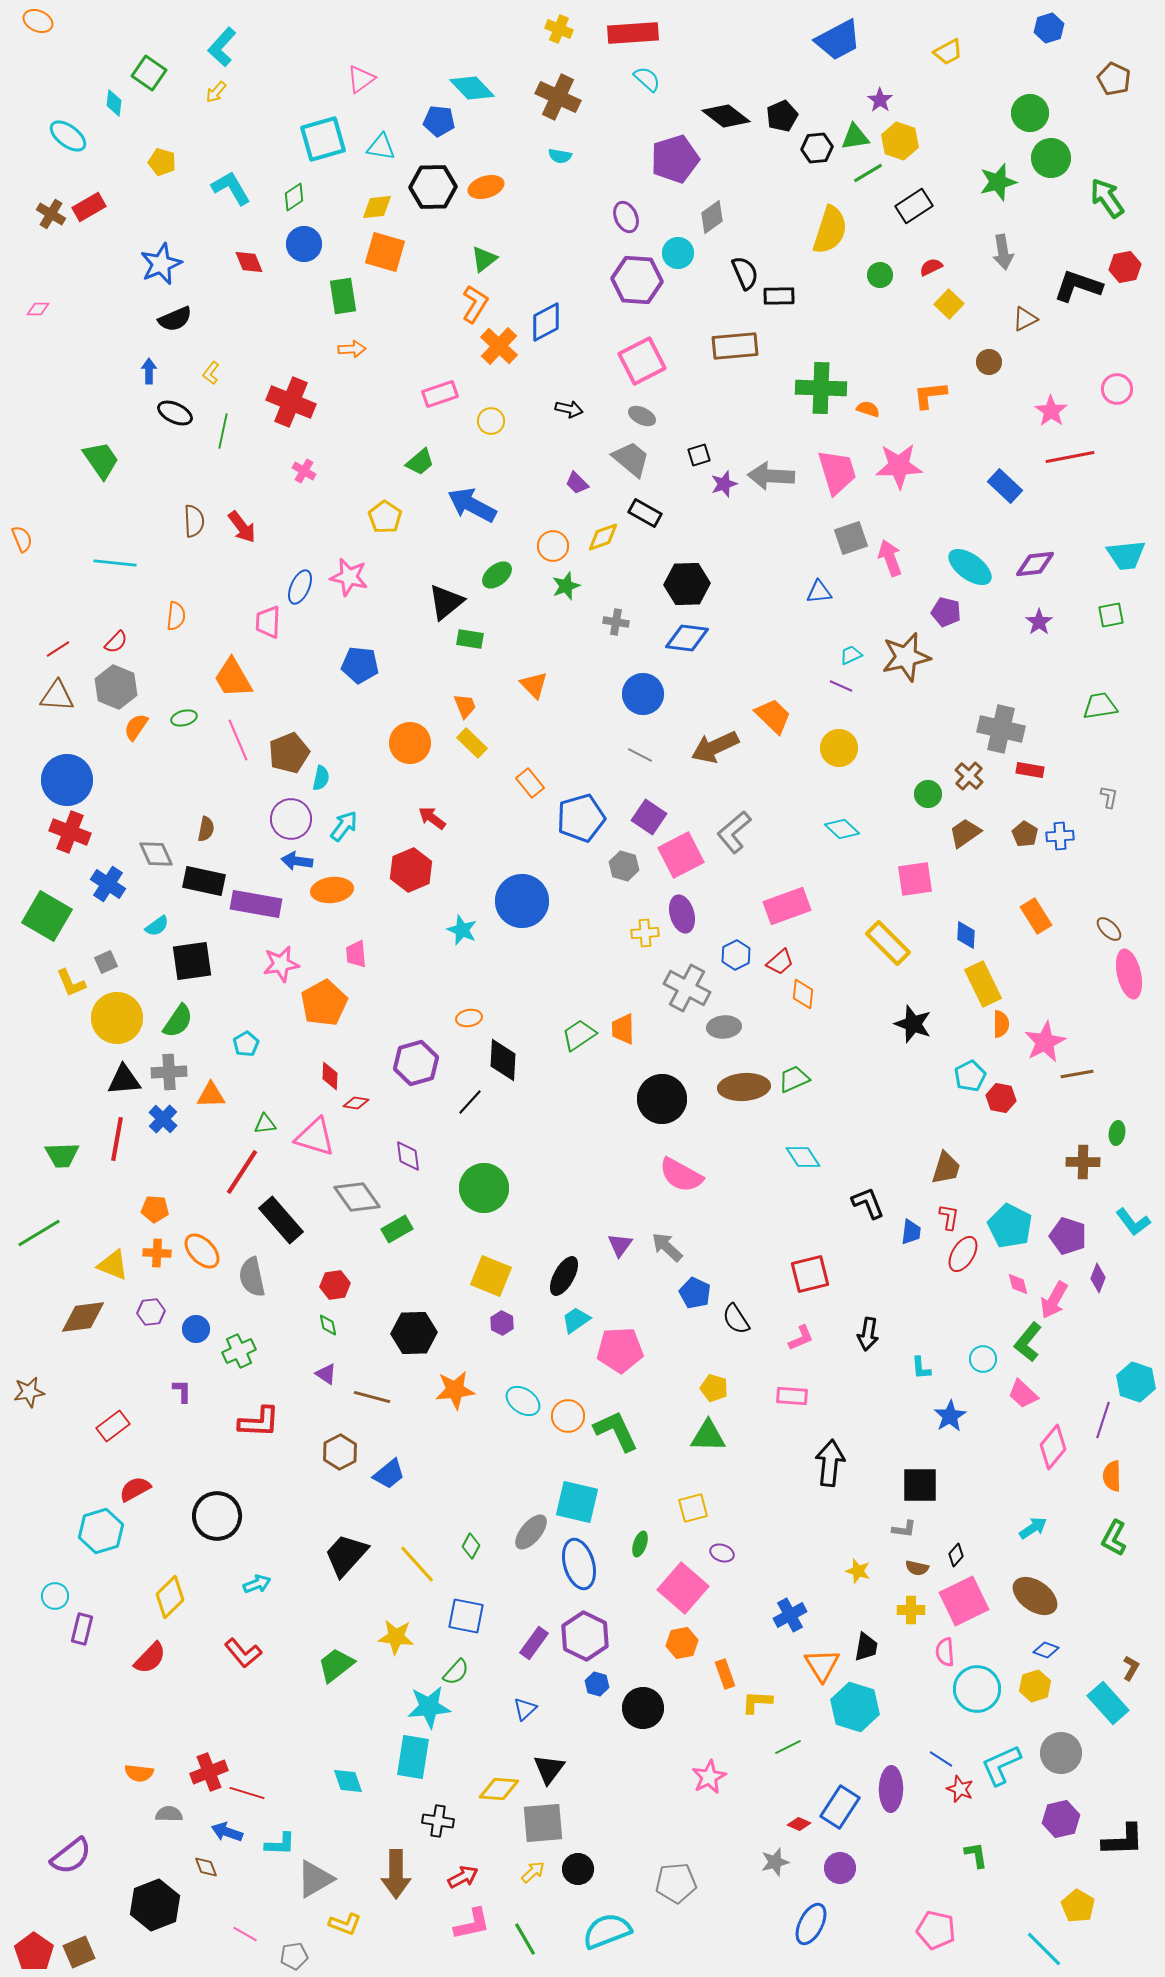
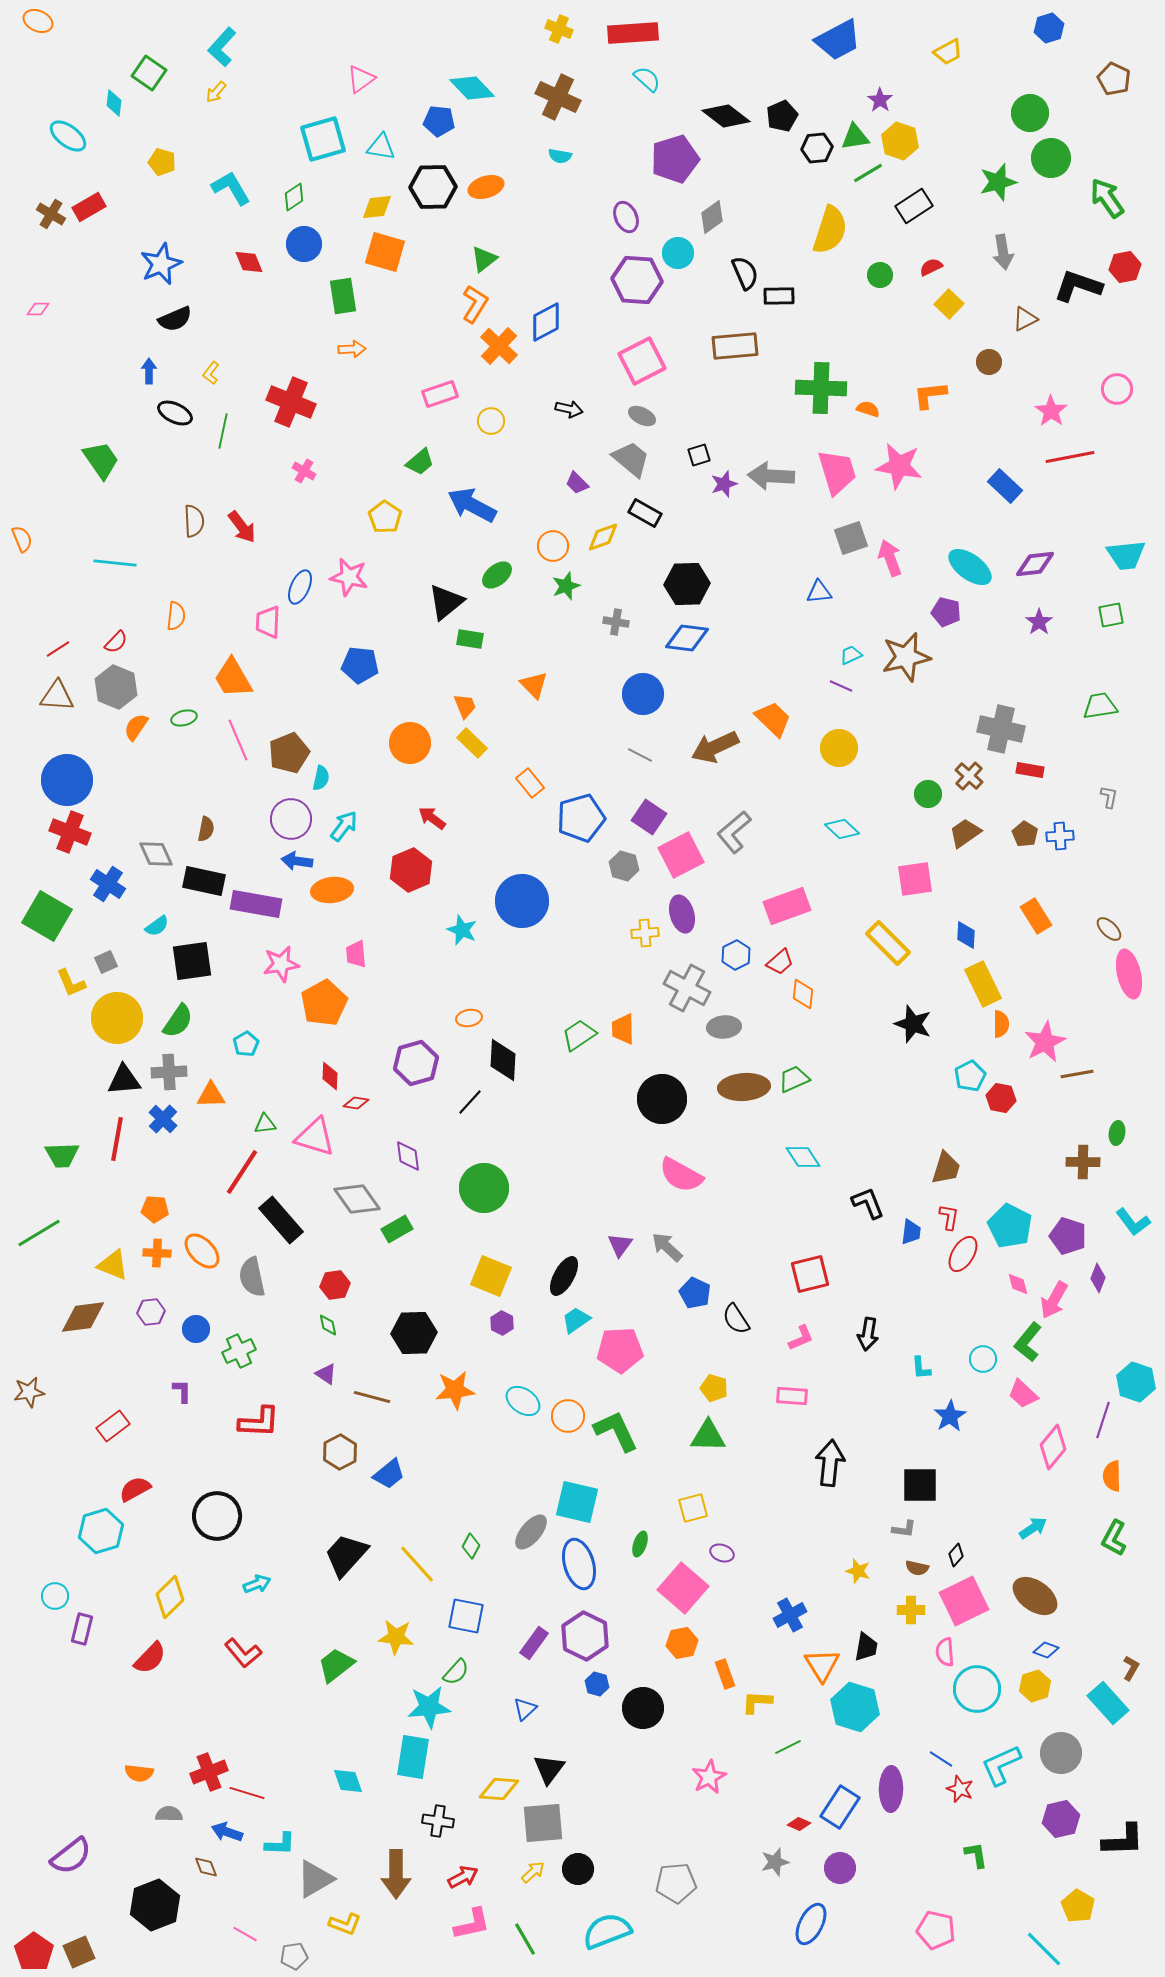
pink star at (899, 466): rotated 12 degrees clockwise
orange trapezoid at (773, 716): moved 3 px down
gray diamond at (357, 1197): moved 2 px down
